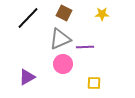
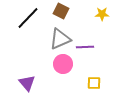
brown square: moved 3 px left, 2 px up
purple triangle: moved 6 px down; rotated 42 degrees counterclockwise
